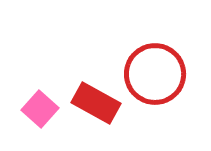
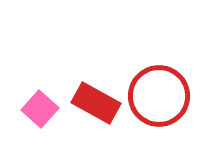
red circle: moved 4 px right, 22 px down
